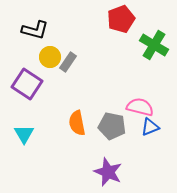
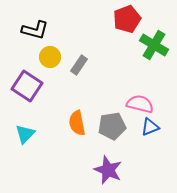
red pentagon: moved 6 px right
gray rectangle: moved 11 px right, 3 px down
purple square: moved 2 px down
pink semicircle: moved 3 px up
gray pentagon: rotated 20 degrees counterclockwise
cyan triangle: moved 1 px right; rotated 15 degrees clockwise
purple star: moved 2 px up
